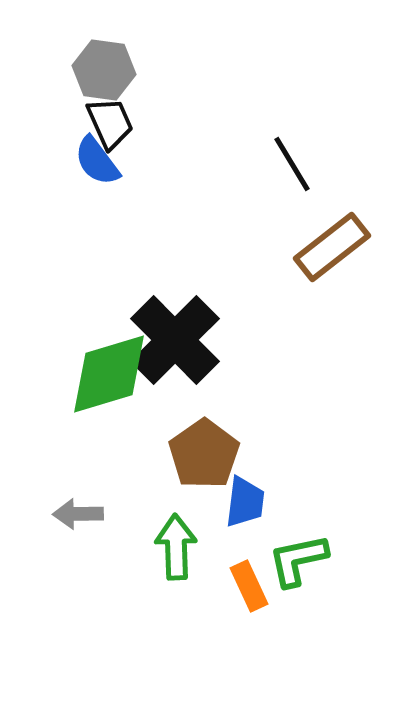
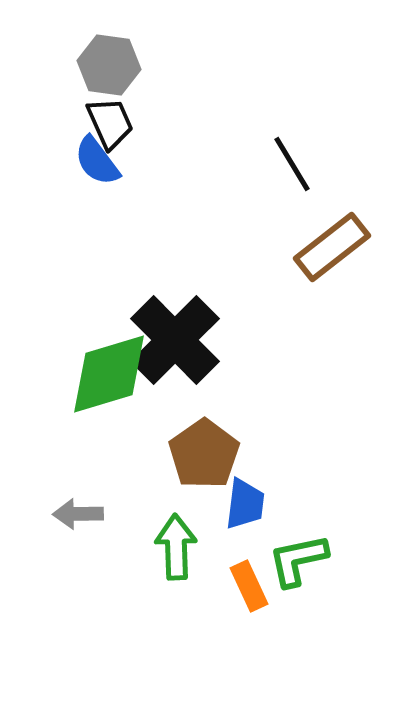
gray hexagon: moved 5 px right, 5 px up
blue trapezoid: moved 2 px down
